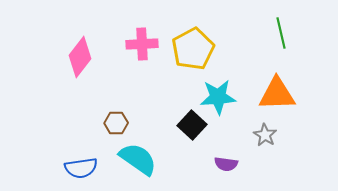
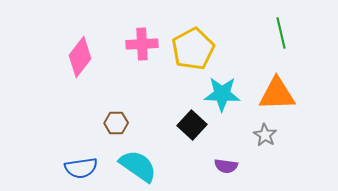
cyan star: moved 4 px right, 3 px up; rotated 6 degrees clockwise
cyan semicircle: moved 7 px down
purple semicircle: moved 2 px down
